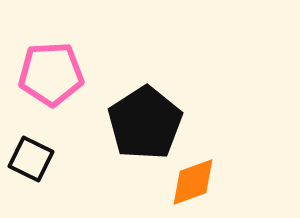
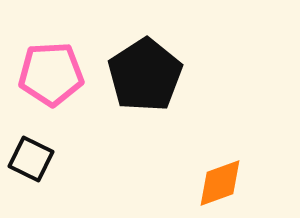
black pentagon: moved 48 px up
orange diamond: moved 27 px right, 1 px down
